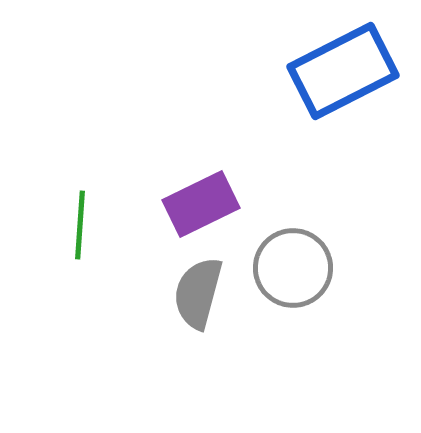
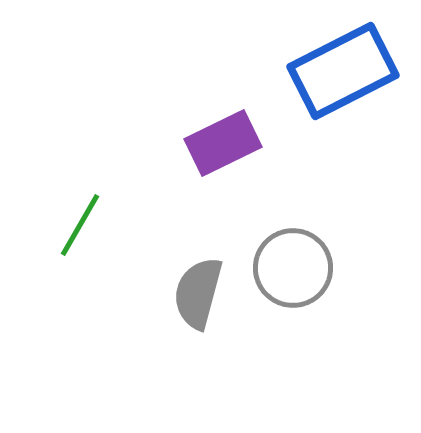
purple rectangle: moved 22 px right, 61 px up
green line: rotated 26 degrees clockwise
